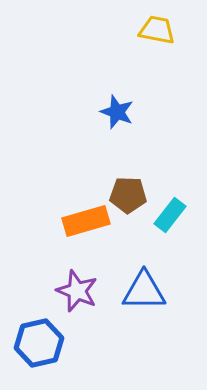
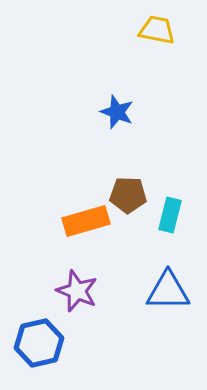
cyan rectangle: rotated 24 degrees counterclockwise
blue triangle: moved 24 px right
